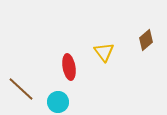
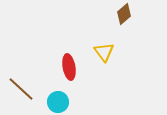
brown diamond: moved 22 px left, 26 px up
